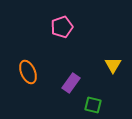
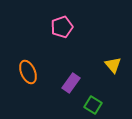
yellow triangle: rotated 12 degrees counterclockwise
green square: rotated 18 degrees clockwise
